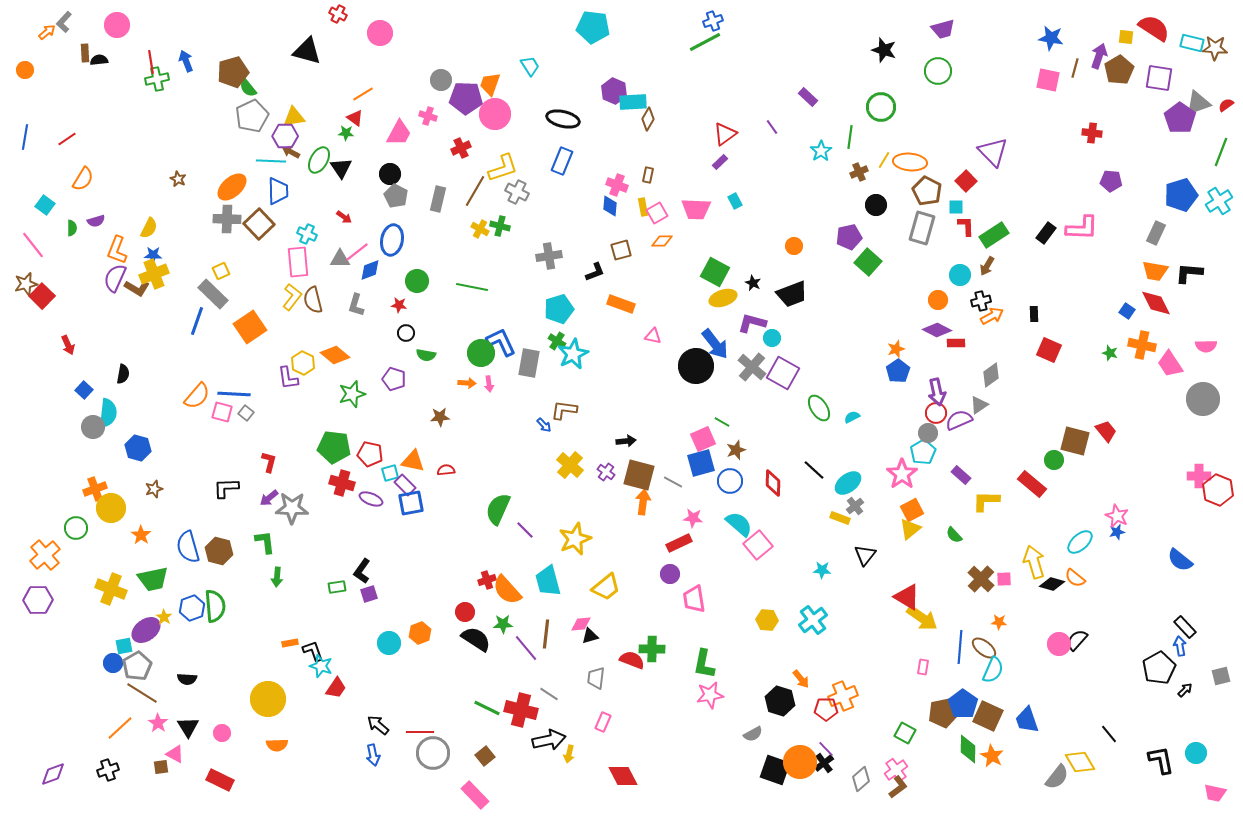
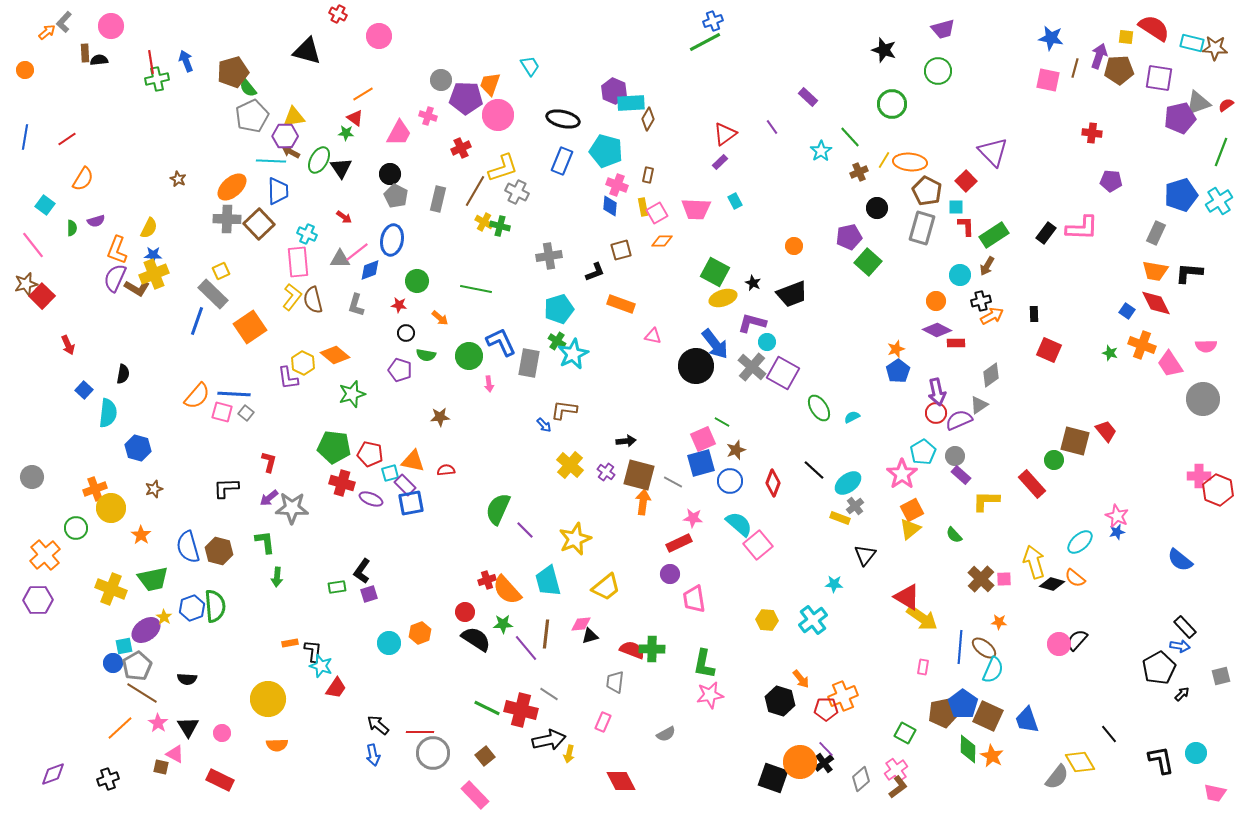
pink circle at (117, 25): moved 6 px left, 1 px down
cyan pentagon at (593, 27): moved 13 px right, 124 px down; rotated 8 degrees clockwise
pink circle at (380, 33): moved 1 px left, 3 px down
brown pentagon at (1119, 70): rotated 28 degrees clockwise
cyan rectangle at (633, 102): moved 2 px left, 1 px down
green circle at (881, 107): moved 11 px right, 3 px up
pink circle at (495, 114): moved 3 px right, 1 px down
purple pentagon at (1180, 118): rotated 24 degrees clockwise
green line at (850, 137): rotated 50 degrees counterclockwise
black circle at (876, 205): moved 1 px right, 3 px down
yellow cross at (480, 229): moved 4 px right, 7 px up
green line at (472, 287): moved 4 px right, 2 px down
orange circle at (938, 300): moved 2 px left, 1 px down
cyan circle at (772, 338): moved 5 px left, 4 px down
orange cross at (1142, 345): rotated 8 degrees clockwise
green circle at (481, 353): moved 12 px left, 3 px down
purple pentagon at (394, 379): moved 6 px right, 9 px up
orange arrow at (467, 383): moved 27 px left, 65 px up; rotated 36 degrees clockwise
gray circle at (93, 427): moved 61 px left, 50 px down
gray circle at (928, 433): moved 27 px right, 23 px down
red diamond at (773, 483): rotated 20 degrees clockwise
red rectangle at (1032, 484): rotated 8 degrees clockwise
cyan star at (822, 570): moved 12 px right, 14 px down
blue arrow at (1180, 646): rotated 108 degrees clockwise
black L-shape at (313, 651): rotated 25 degrees clockwise
red semicircle at (632, 660): moved 10 px up
gray trapezoid at (596, 678): moved 19 px right, 4 px down
black arrow at (1185, 690): moved 3 px left, 4 px down
gray semicircle at (753, 734): moved 87 px left
brown square at (161, 767): rotated 21 degrees clockwise
black cross at (108, 770): moved 9 px down
black square at (775, 770): moved 2 px left, 8 px down
red diamond at (623, 776): moved 2 px left, 5 px down
